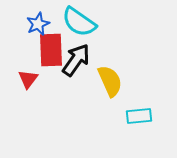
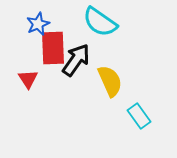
cyan semicircle: moved 21 px right
red rectangle: moved 2 px right, 2 px up
red triangle: rotated 10 degrees counterclockwise
cyan rectangle: rotated 60 degrees clockwise
